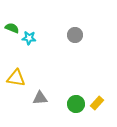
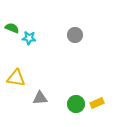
yellow rectangle: rotated 24 degrees clockwise
